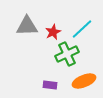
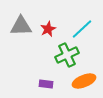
gray triangle: moved 6 px left
red star: moved 5 px left, 3 px up
green cross: moved 1 px down
purple rectangle: moved 4 px left, 1 px up
